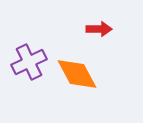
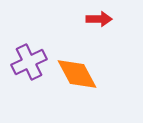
red arrow: moved 10 px up
